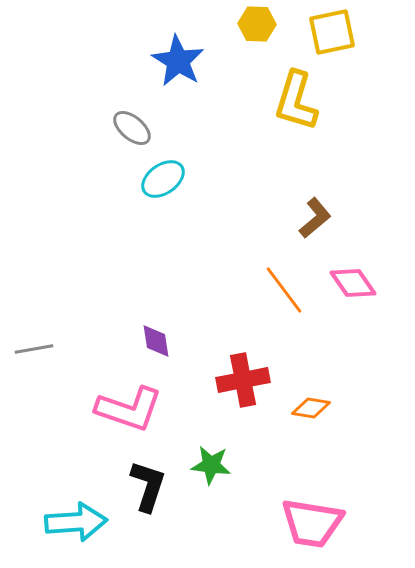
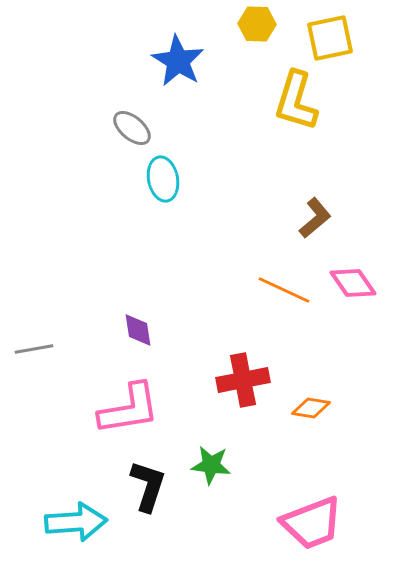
yellow square: moved 2 px left, 6 px down
cyan ellipse: rotated 66 degrees counterclockwise
orange line: rotated 28 degrees counterclockwise
purple diamond: moved 18 px left, 11 px up
pink L-shape: rotated 28 degrees counterclockwise
pink trapezoid: rotated 30 degrees counterclockwise
